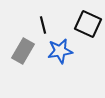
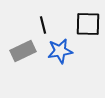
black square: rotated 24 degrees counterclockwise
gray rectangle: rotated 35 degrees clockwise
